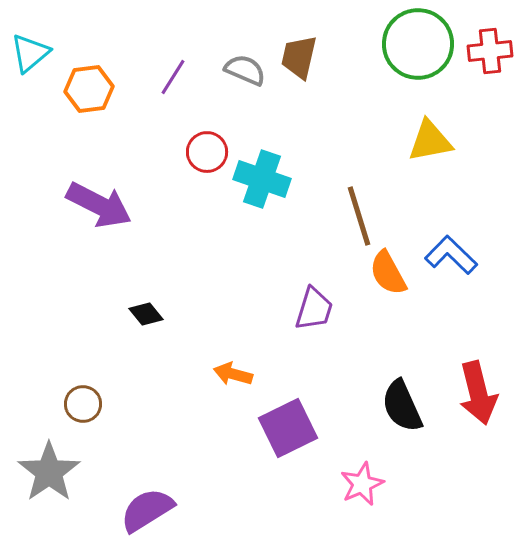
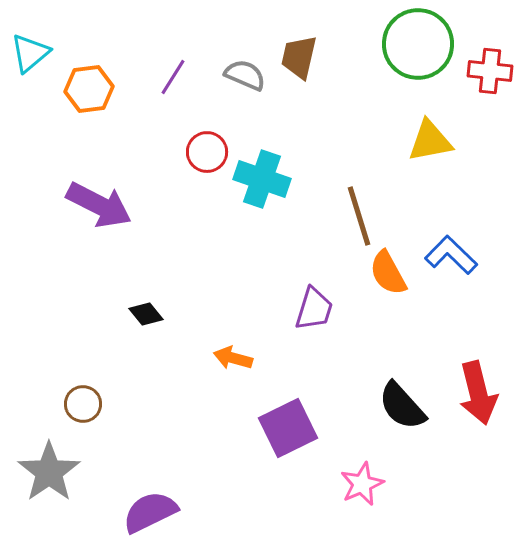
red cross: moved 20 px down; rotated 12 degrees clockwise
gray semicircle: moved 5 px down
orange arrow: moved 16 px up
black semicircle: rotated 18 degrees counterclockwise
purple semicircle: moved 3 px right, 2 px down; rotated 6 degrees clockwise
